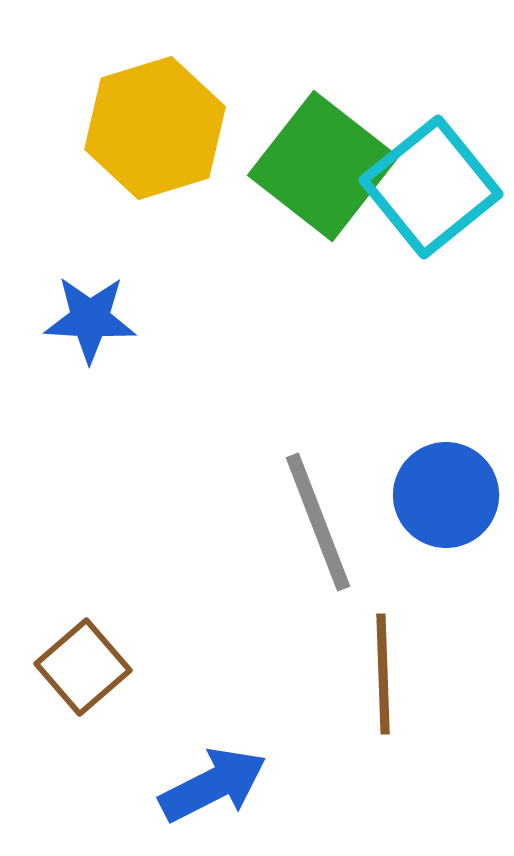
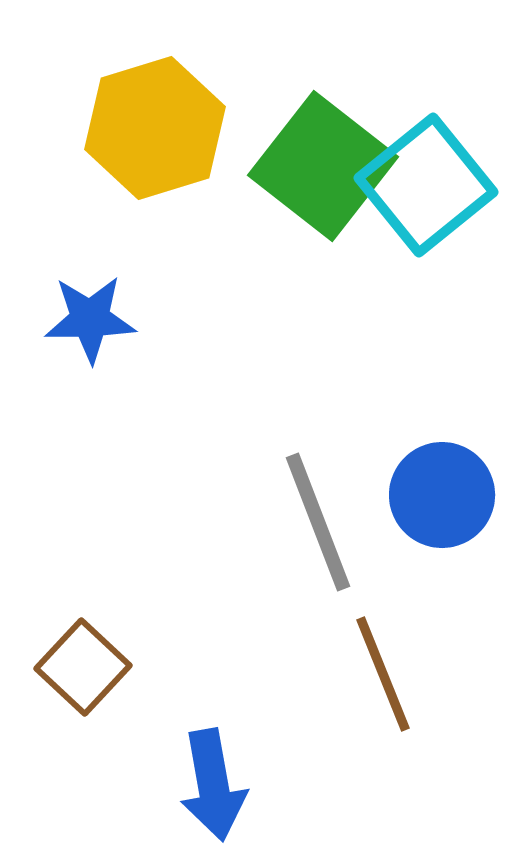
cyan square: moved 5 px left, 2 px up
blue star: rotated 4 degrees counterclockwise
blue circle: moved 4 px left
brown square: rotated 6 degrees counterclockwise
brown line: rotated 20 degrees counterclockwise
blue arrow: rotated 107 degrees clockwise
